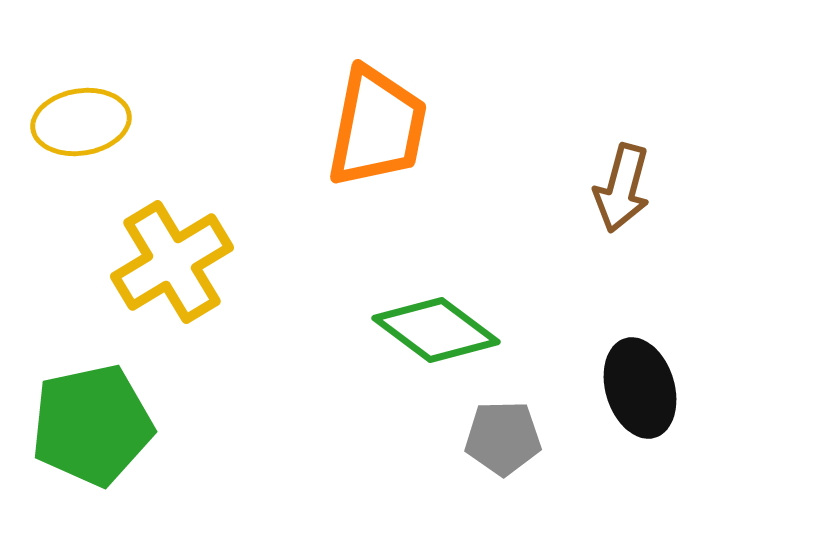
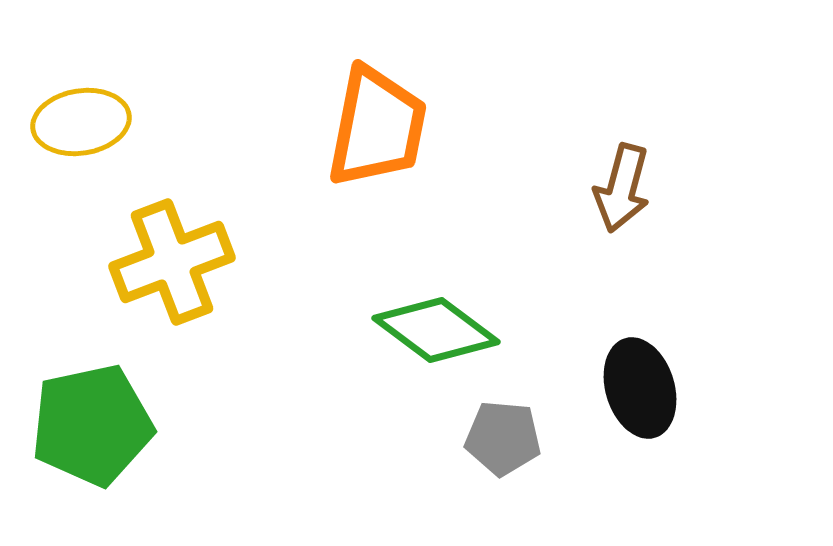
yellow cross: rotated 10 degrees clockwise
gray pentagon: rotated 6 degrees clockwise
